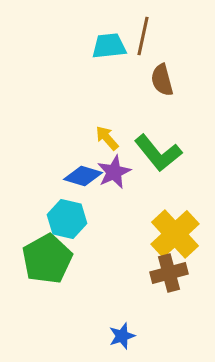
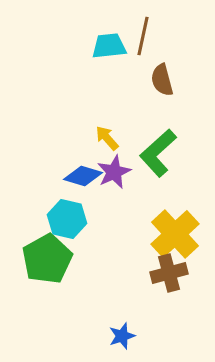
green L-shape: rotated 87 degrees clockwise
